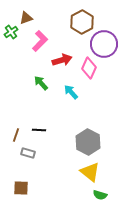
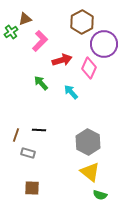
brown triangle: moved 1 px left, 1 px down
brown square: moved 11 px right
